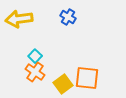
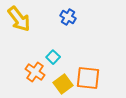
yellow arrow: rotated 120 degrees counterclockwise
cyan square: moved 18 px right, 1 px down
orange square: moved 1 px right
